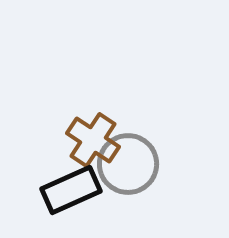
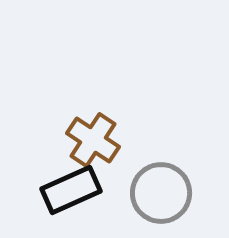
gray circle: moved 33 px right, 29 px down
